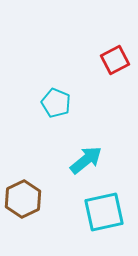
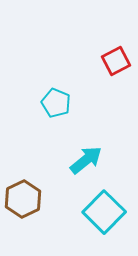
red square: moved 1 px right, 1 px down
cyan square: rotated 33 degrees counterclockwise
